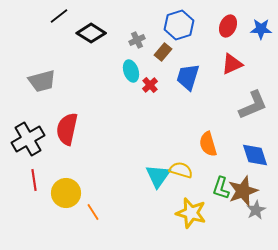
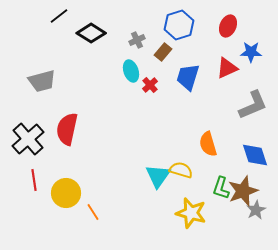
blue star: moved 10 px left, 23 px down
red triangle: moved 5 px left, 4 px down
black cross: rotated 12 degrees counterclockwise
